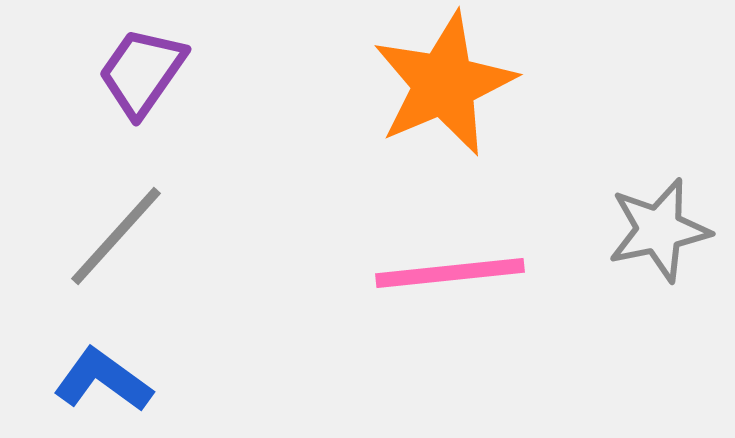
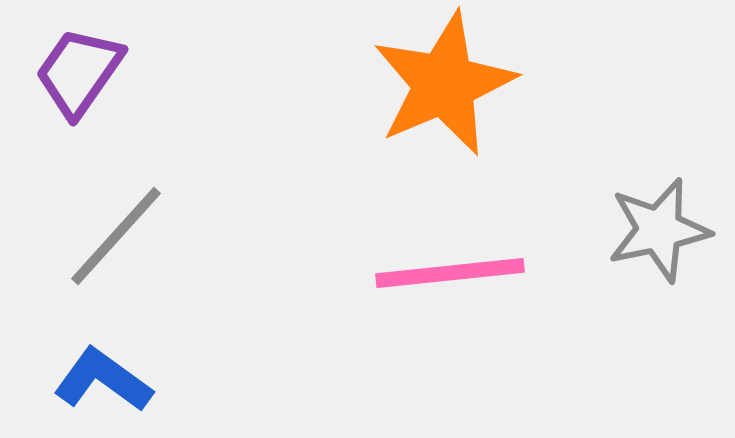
purple trapezoid: moved 63 px left
